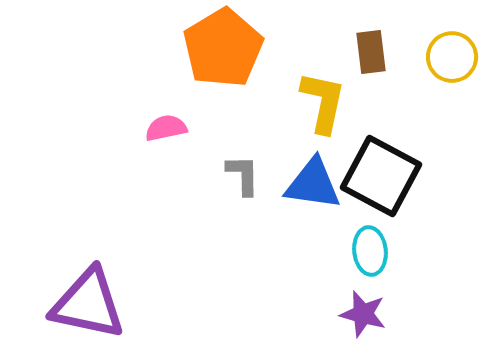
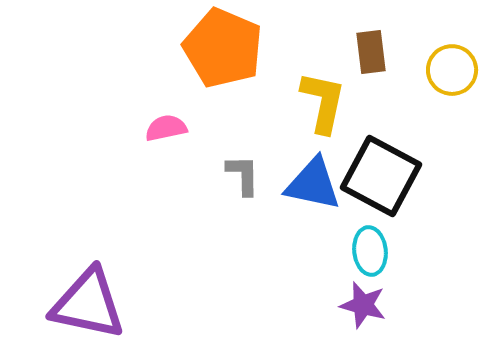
orange pentagon: rotated 18 degrees counterclockwise
yellow circle: moved 13 px down
blue triangle: rotated 4 degrees clockwise
purple star: moved 9 px up
